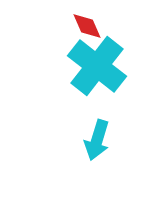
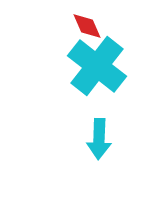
cyan arrow: moved 2 px right, 1 px up; rotated 15 degrees counterclockwise
